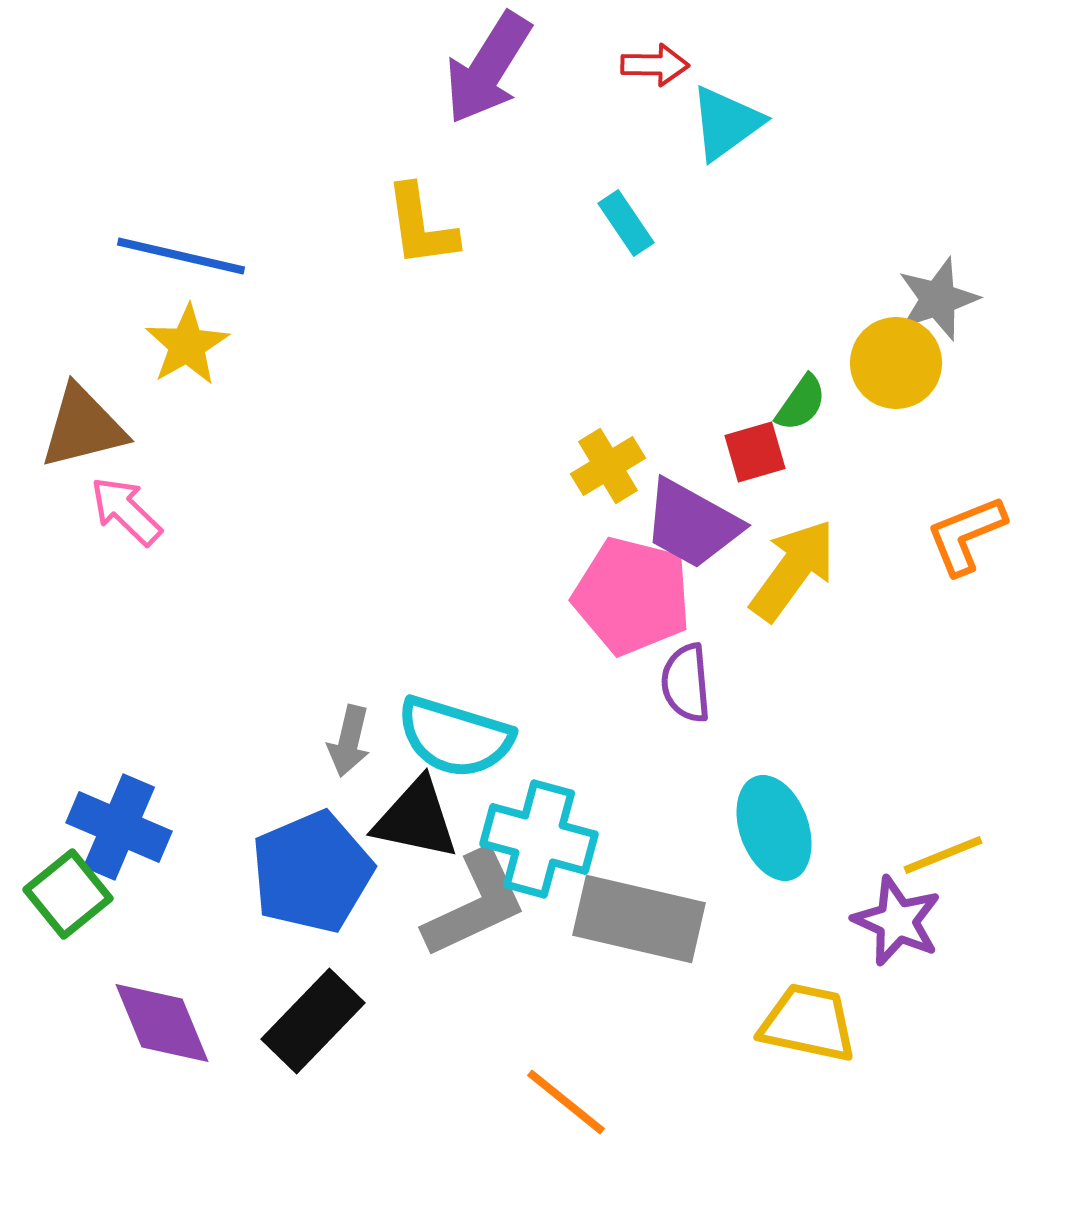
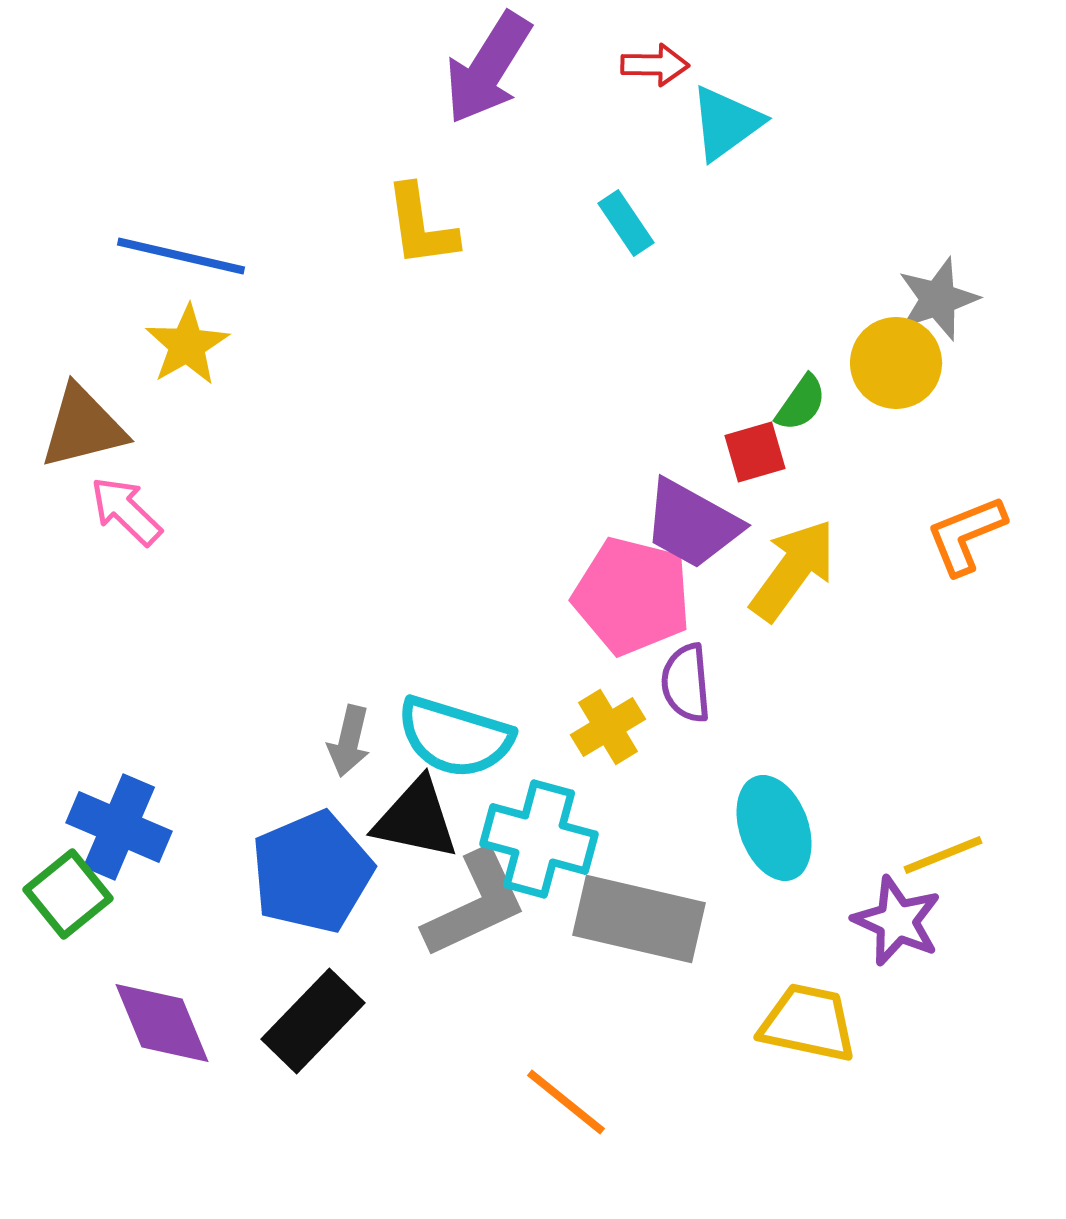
yellow cross: moved 261 px down
